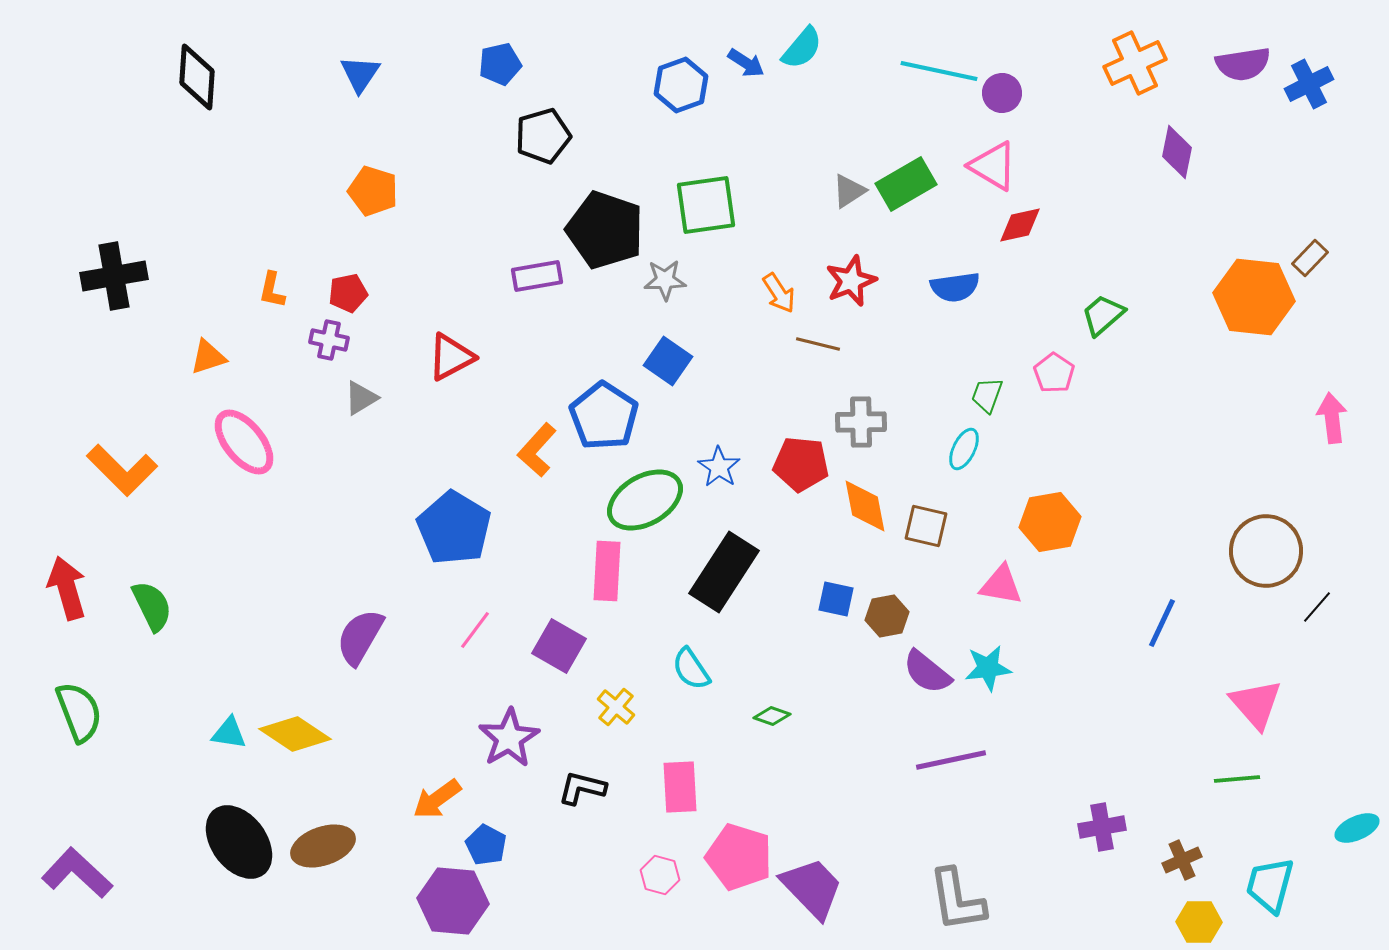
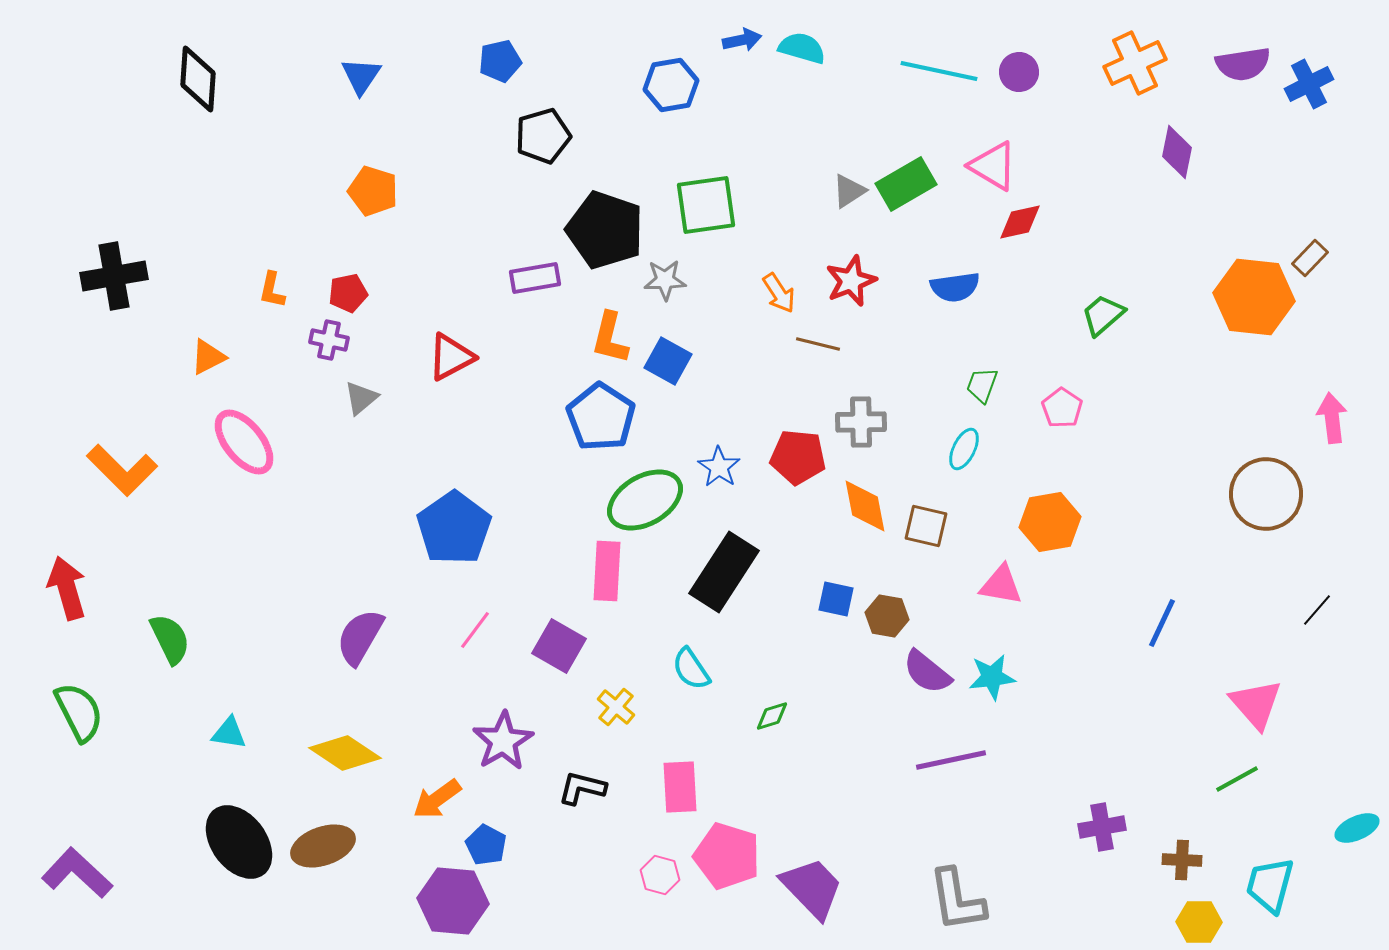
cyan semicircle at (802, 48): rotated 114 degrees counterclockwise
blue arrow at (746, 63): moved 4 px left, 23 px up; rotated 45 degrees counterclockwise
blue pentagon at (500, 64): moved 3 px up
blue triangle at (360, 74): moved 1 px right, 2 px down
black diamond at (197, 77): moved 1 px right, 2 px down
blue hexagon at (681, 85): moved 10 px left; rotated 10 degrees clockwise
purple circle at (1002, 93): moved 17 px right, 21 px up
red diamond at (1020, 225): moved 3 px up
purple rectangle at (537, 276): moved 2 px left, 2 px down
orange triangle at (208, 357): rotated 9 degrees counterclockwise
blue square at (668, 361): rotated 6 degrees counterclockwise
pink pentagon at (1054, 373): moved 8 px right, 35 px down
green trapezoid at (987, 395): moved 5 px left, 10 px up
gray triangle at (361, 398): rotated 9 degrees counterclockwise
blue pentagon at (604, 416): moved 3 px left, 1 px down
orange L-shape at (537, 450): moved 73 px right, 112 px up; rotated 28 degrees counterclockwise
red pentagon at (801, 464): moved 3 px left, 7 px up
blue pentagon at (454, 528): rotated 6 degrees clockwise
brown circle at (1266, 551): moved 57 px up
green semicircle at (152, 606): moved 18 px right, 33 px down
black line at (1317, 607): moved 3 px down
brown hexagon at (887, 616): rotated 21 degrees clockwise
cyan star at (988, 668): moved 4 px right, 9 px down
green semicircle at (79, 712): rotated 6 degrees counterclockwise
green diamond at (772, 716): rotated 36 degrees counterclockwise
yellow diamond at (295, 734): moved 50 px right, 19 px down
purple star at (509, 738): moved 6 px left, 3 px down
green line at (1237, 779): rotated 24 degrees counterclockwise
pink pentagon at (739, 857): moved 12 px left, 1 px up
brown cross at (1182, 860): rotated 27 degrees clockwise
